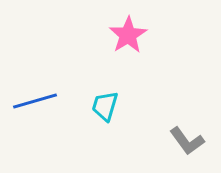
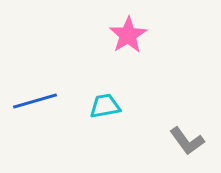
cyan trapezoid: rotated 64 degrees clockwise
